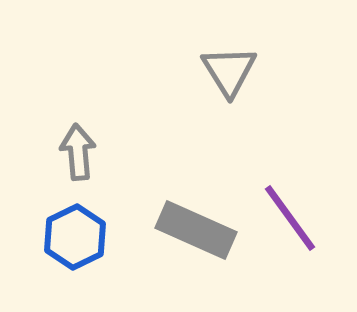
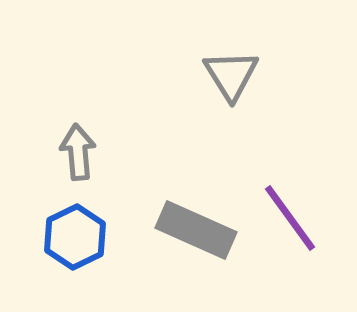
gray triangle: moved 2 px right, 4 px down
